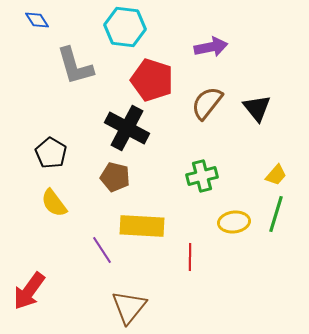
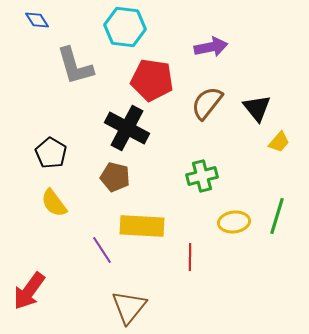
red pentagon: rotated 9 degrees counterclockwise
yellow trapezoid: moved 3 px right, 33 px up
green line: moved 1 px right, 2 px down
